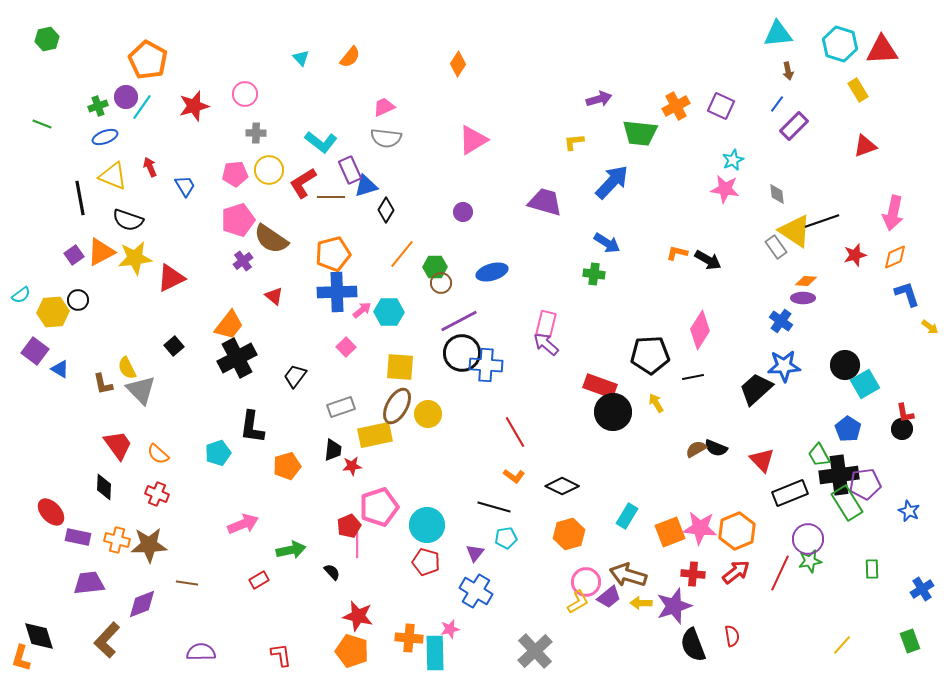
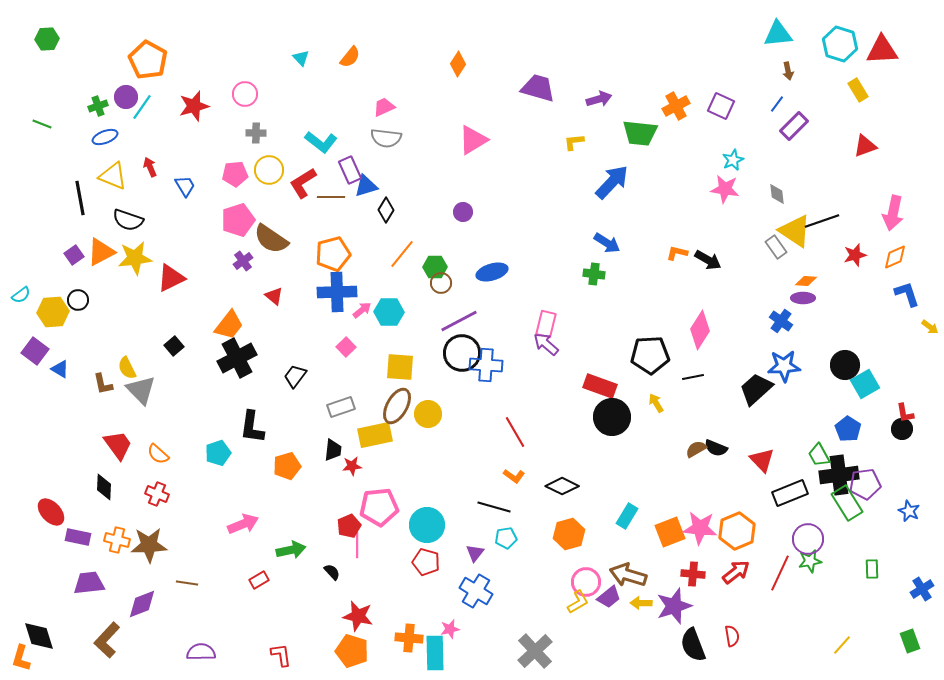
green hexagon at (47, 39): rotated 10 degrees clockwise
purple trapezoid at (545, 202): moved 7 px left, 114 px up
black circle at (613, 412): moved 1 px left, 5 px down
pink pentagon at (379, 507): rotated 12 degrees clockwise
